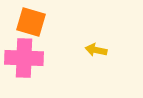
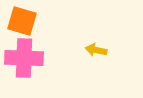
orange square: moved 9 px left, 1 px up
